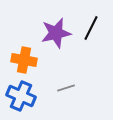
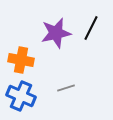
orange cross: moved 3 px left
